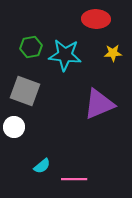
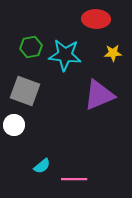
purple triangle: moved 9 px up
white circle: moved 2 px up
